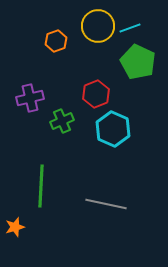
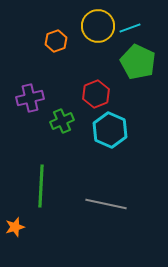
cyan hexagon: moved 3 px left, 1 px down
